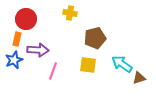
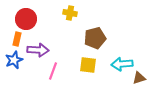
cyan arrow: rotated 40 degrees counterclockwise
